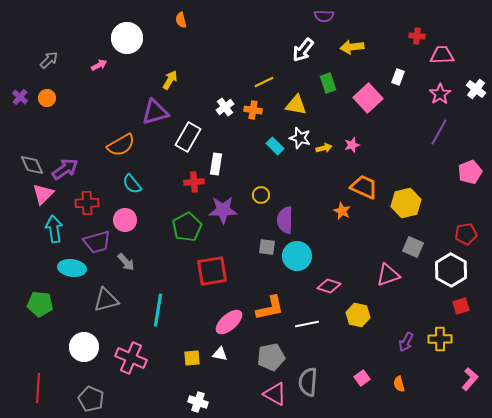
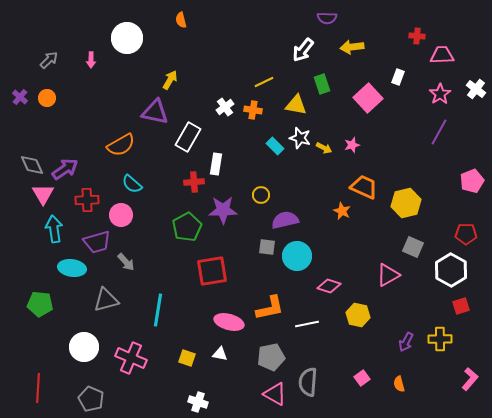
purple semicircle at (324, 16): moved 3 px right, 2 px down
pink arrow at (99, 65): moved 8 px left, 5 px up; rotated 119 degrees clockwise
green rectangle at (328, 83): moved 6 px left, 1 px down
purple triangle at (155, 112): rotated 28 degrees clockwise
yellow arrow at (324, 148): rotated 42 degrees clockwise
pink pentagon at (470, 172): moved 2 px right, 9 px down
cyan semicircle at (132, 184): rotated 10 degrees counterclockwise
pink triangle at (43, 194): rotated 15 degrees counterclockwise
red cross at (87, 203): moved 3 px up
pink circle at (125, 220): moved 4 px left, 5 px up
purple semicircle at (285, 220): rotated 76 degrees clockwise
red pentagon at (466, 234): rotated 10 degrees clockwise
pink triangle at (388, 275): rotated 10 degrees counterclockwise
pink ellipse at (229, 322): rotated 56 degrees clockwise
yellow square at (192, 358): moved 5 px left; rotated 24 degrees clockwise
